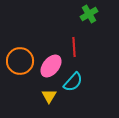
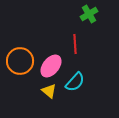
red line: moved 1 px right, 3 px up
cyan semicircle: moved 2 px right
yellow triangle: moved 5 px up; rotated 21 degrees counterclockwise
